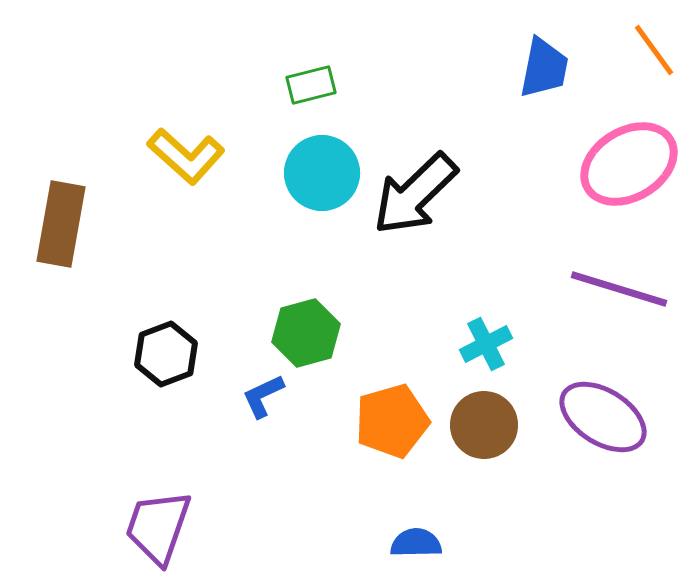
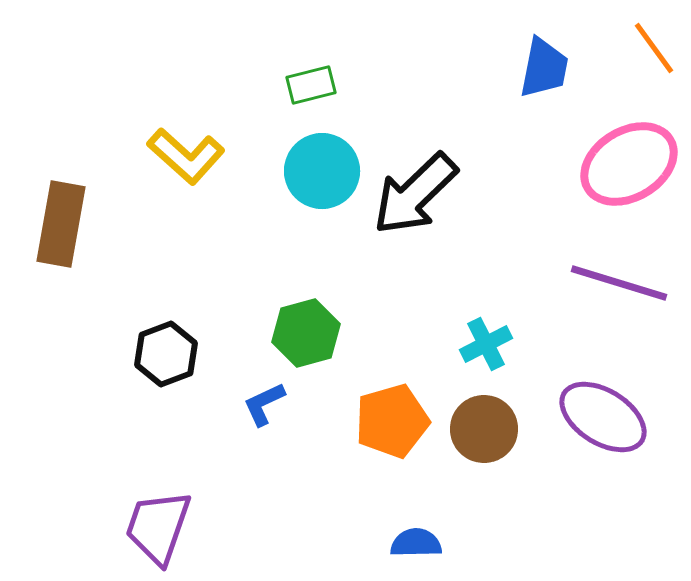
orange line: moved 2 px up
cyan circle: moved 2 px up
purple line: moved 6 px up
blue L-shape: moved 1 px right, 8 px down
brown circle: moved 4 px down
